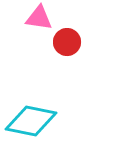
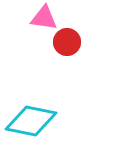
pink triangle: moved 5 px right
